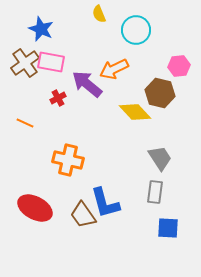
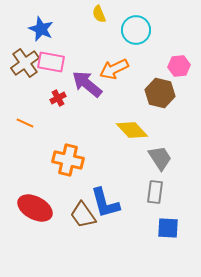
yellow diamond: moved 3 px left, 18 px down
